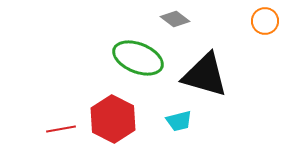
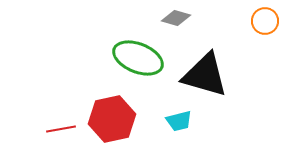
gray diamond: moved 1 px right, 1 px up; rotated 20 degrees counterclockwise
red hexagon: moved 1 px left; rotated 21 degrees clockwise
